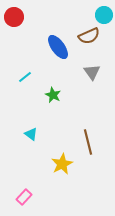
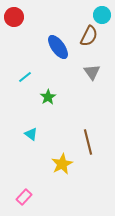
cyan circle: moved 2 px left
brown semicircle: rotated 40 degrees counterclockwise
green star: moved 5 px left, 2 px down; rotated 14 degrees clockwise
